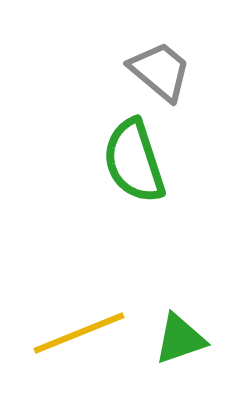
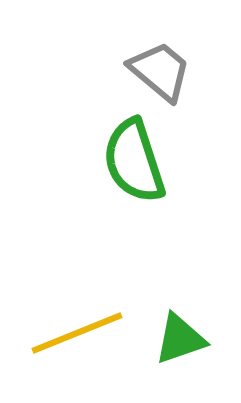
yellow line: moved 2 px left
